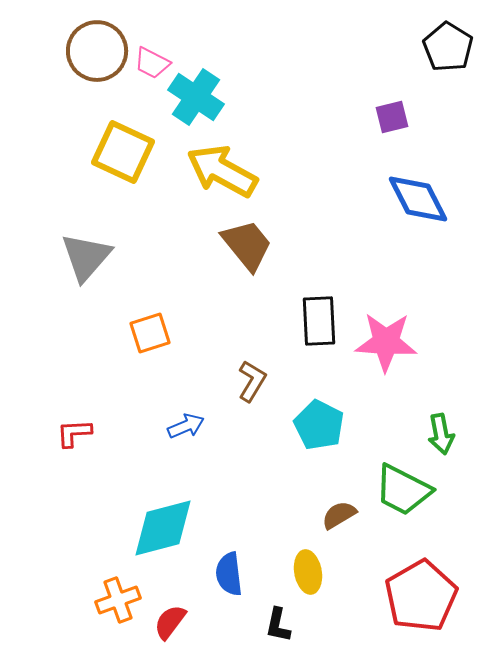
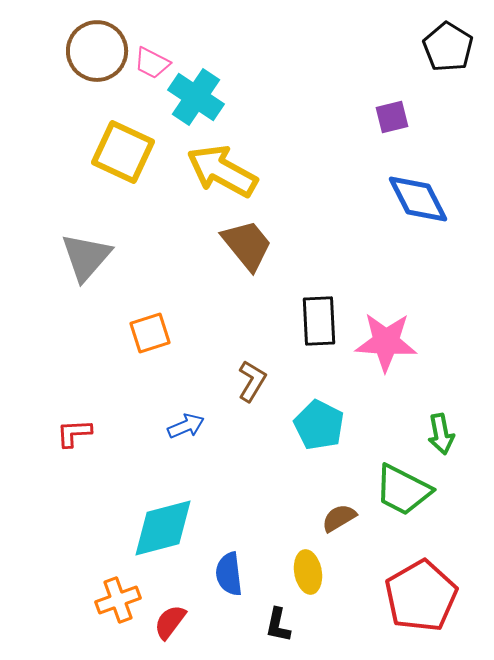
brown semicircle: moved 3 px down
